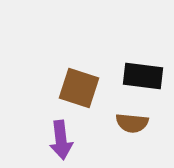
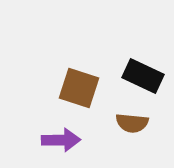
black rectangle: rotated 18 degrees clockwise
purple arrow: rotated 84 degrees counterclockwise
